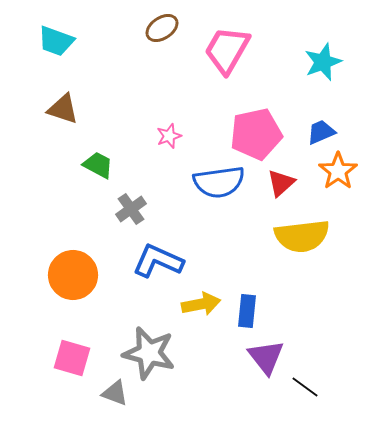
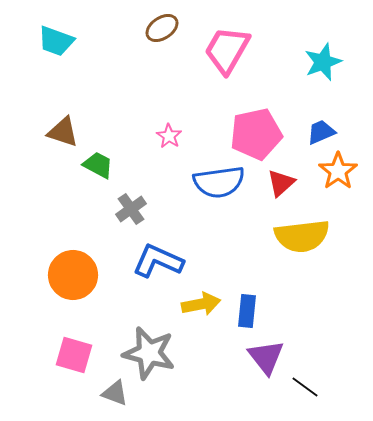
brown triangle: moved 23 px down
pink star: rotated 20 degrees counterclockwise
pink square: moved 2 px right, 3 px up
